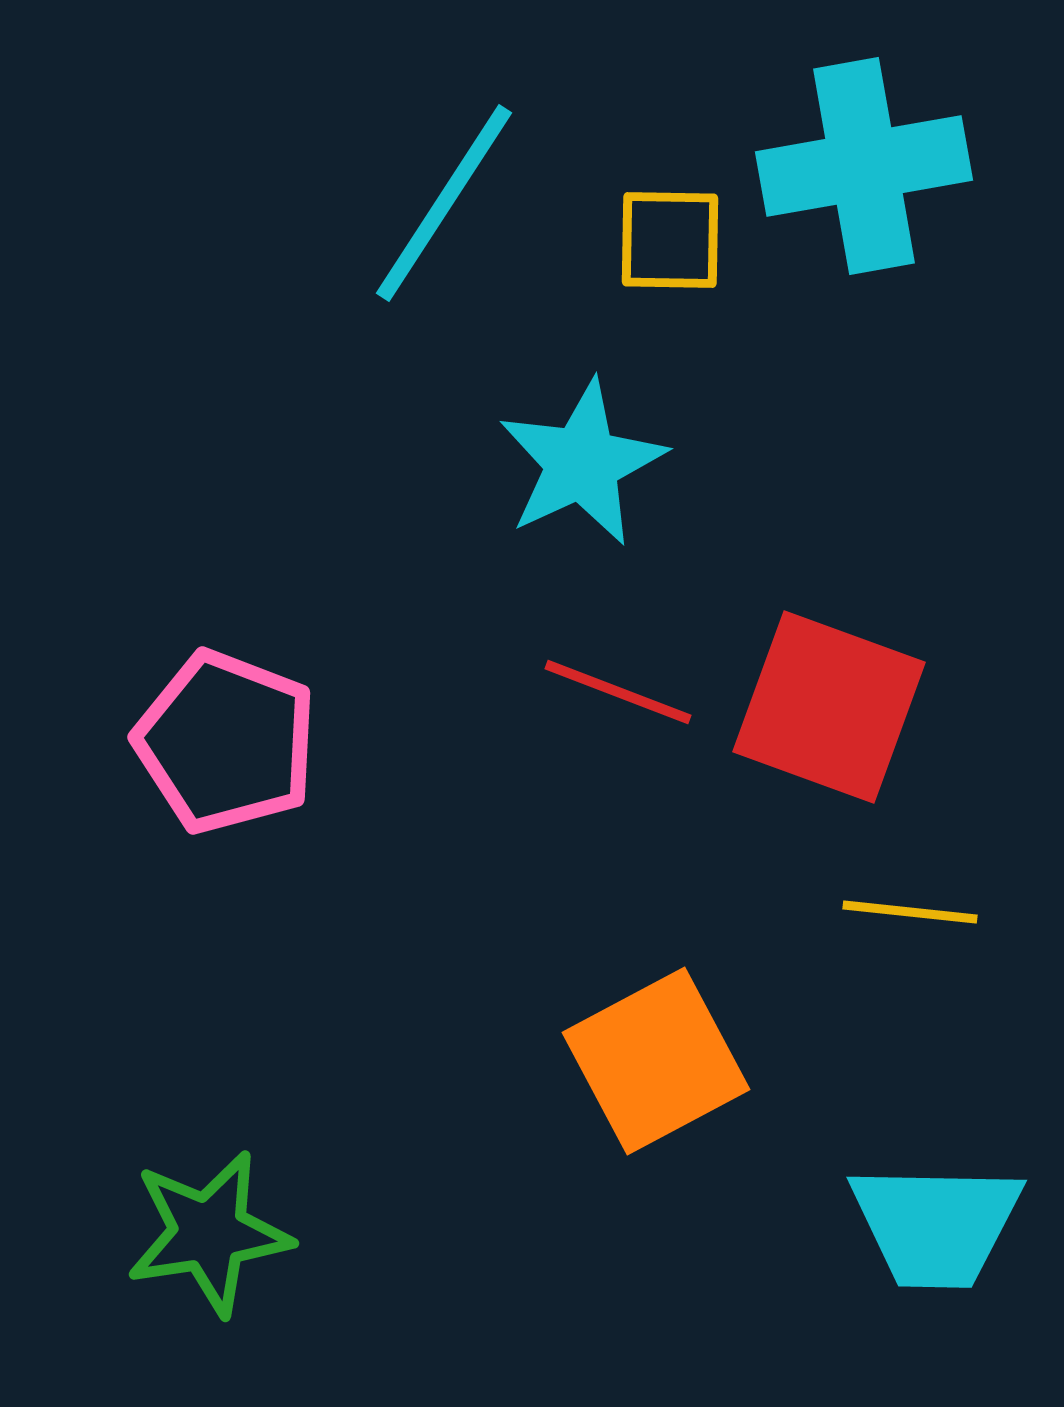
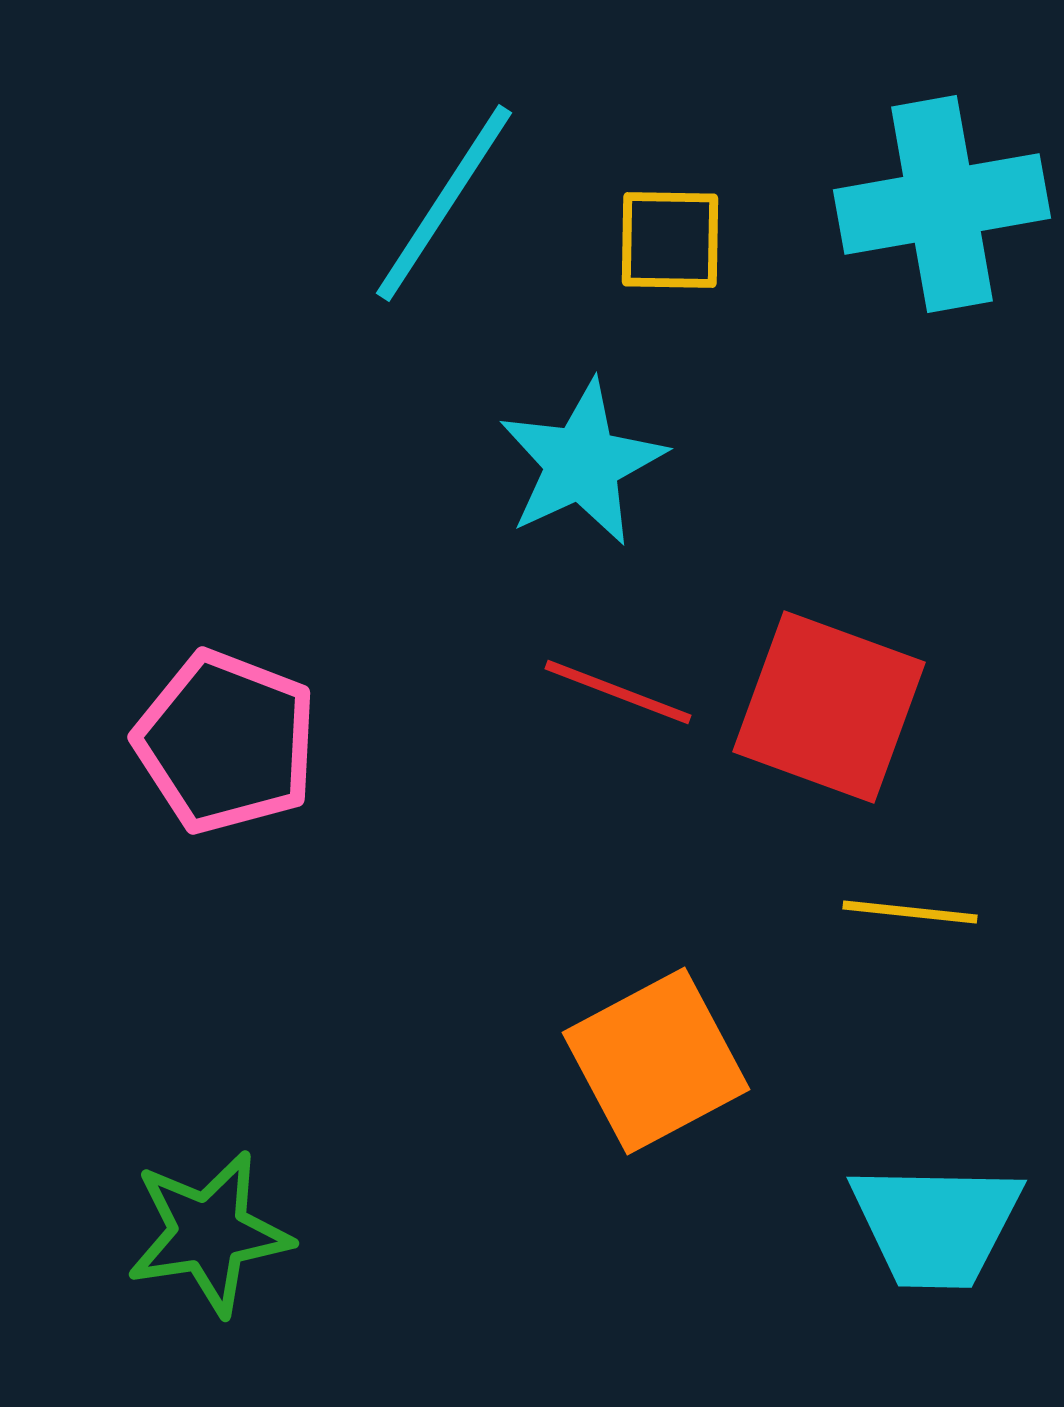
cyan cross: moved 78 px right, 38 px down
